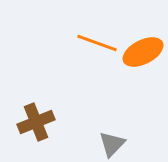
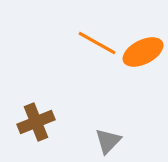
orange line: rotated 9 degrees clockwise
gray triangle: moved 4 px left, 3 px up
